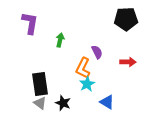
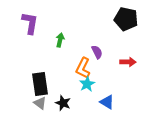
black pentagon: rotated 15 degrees clockwise
